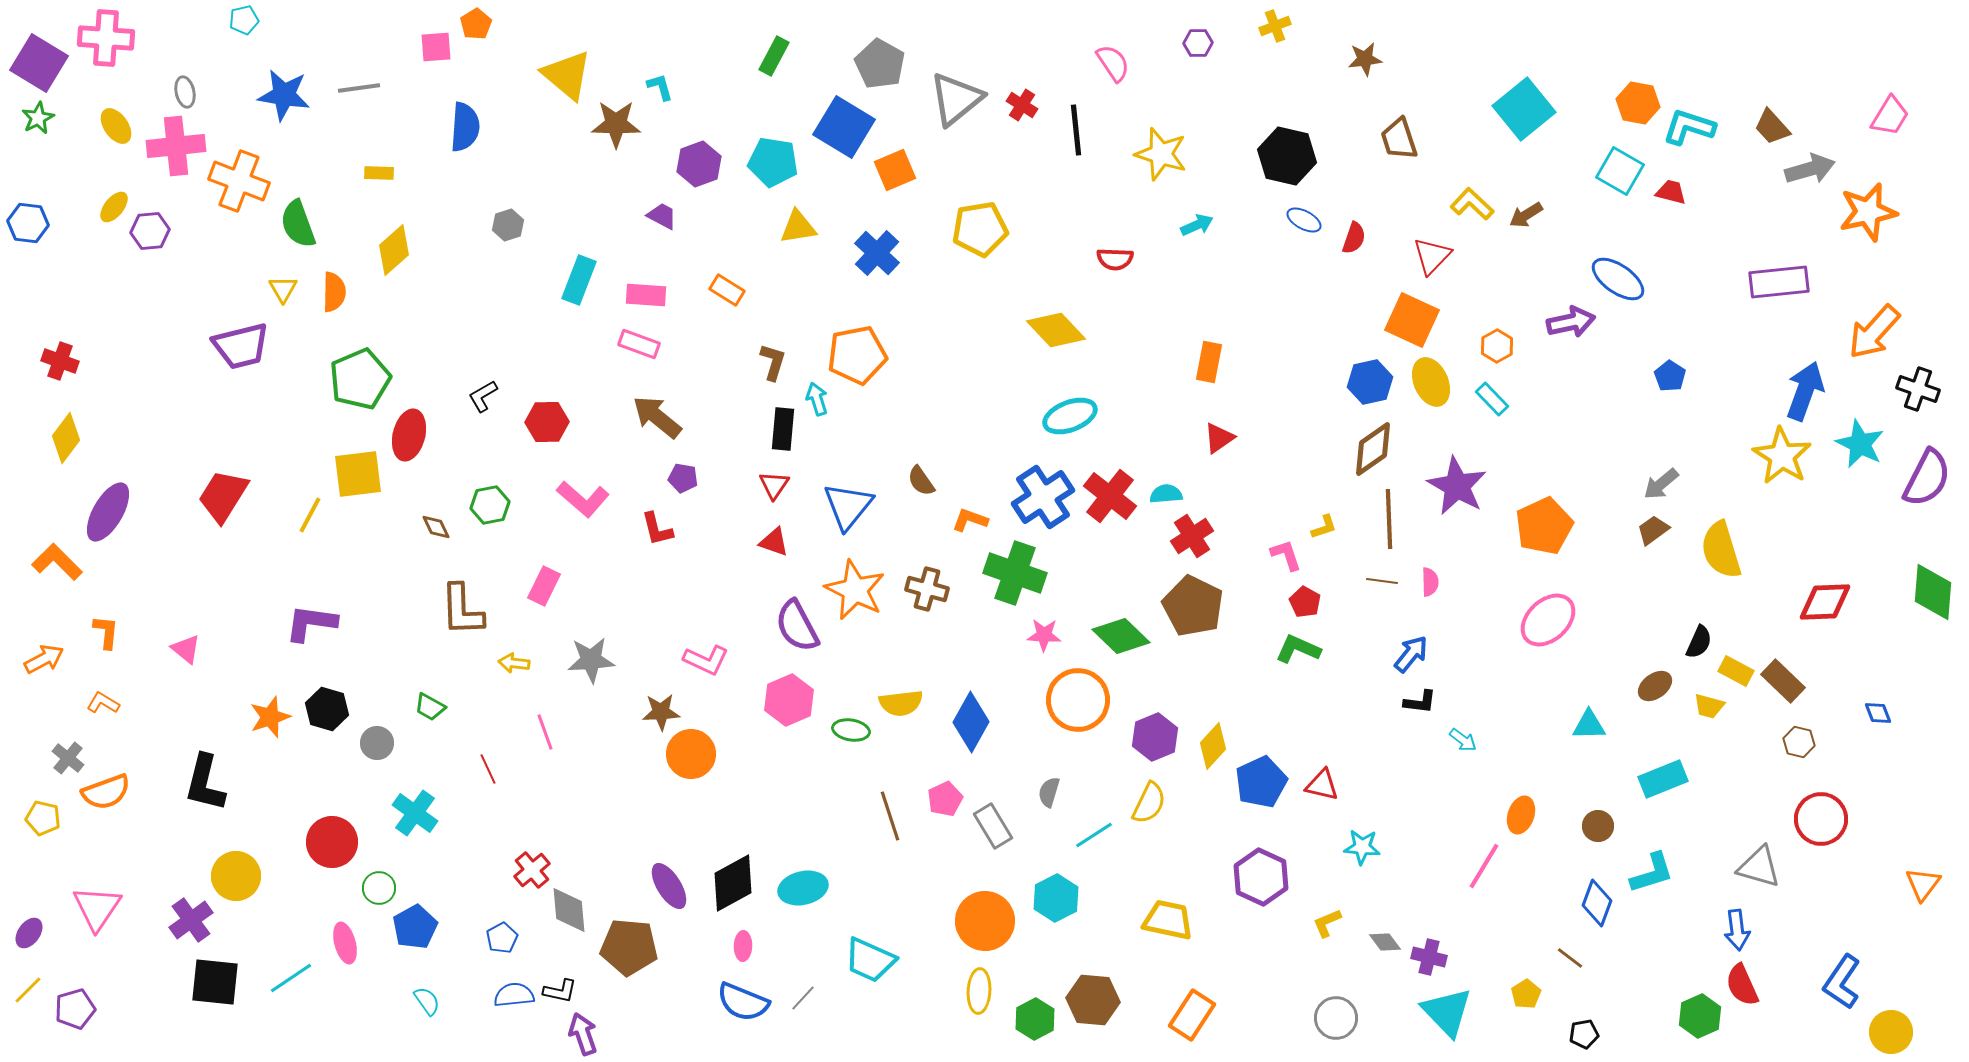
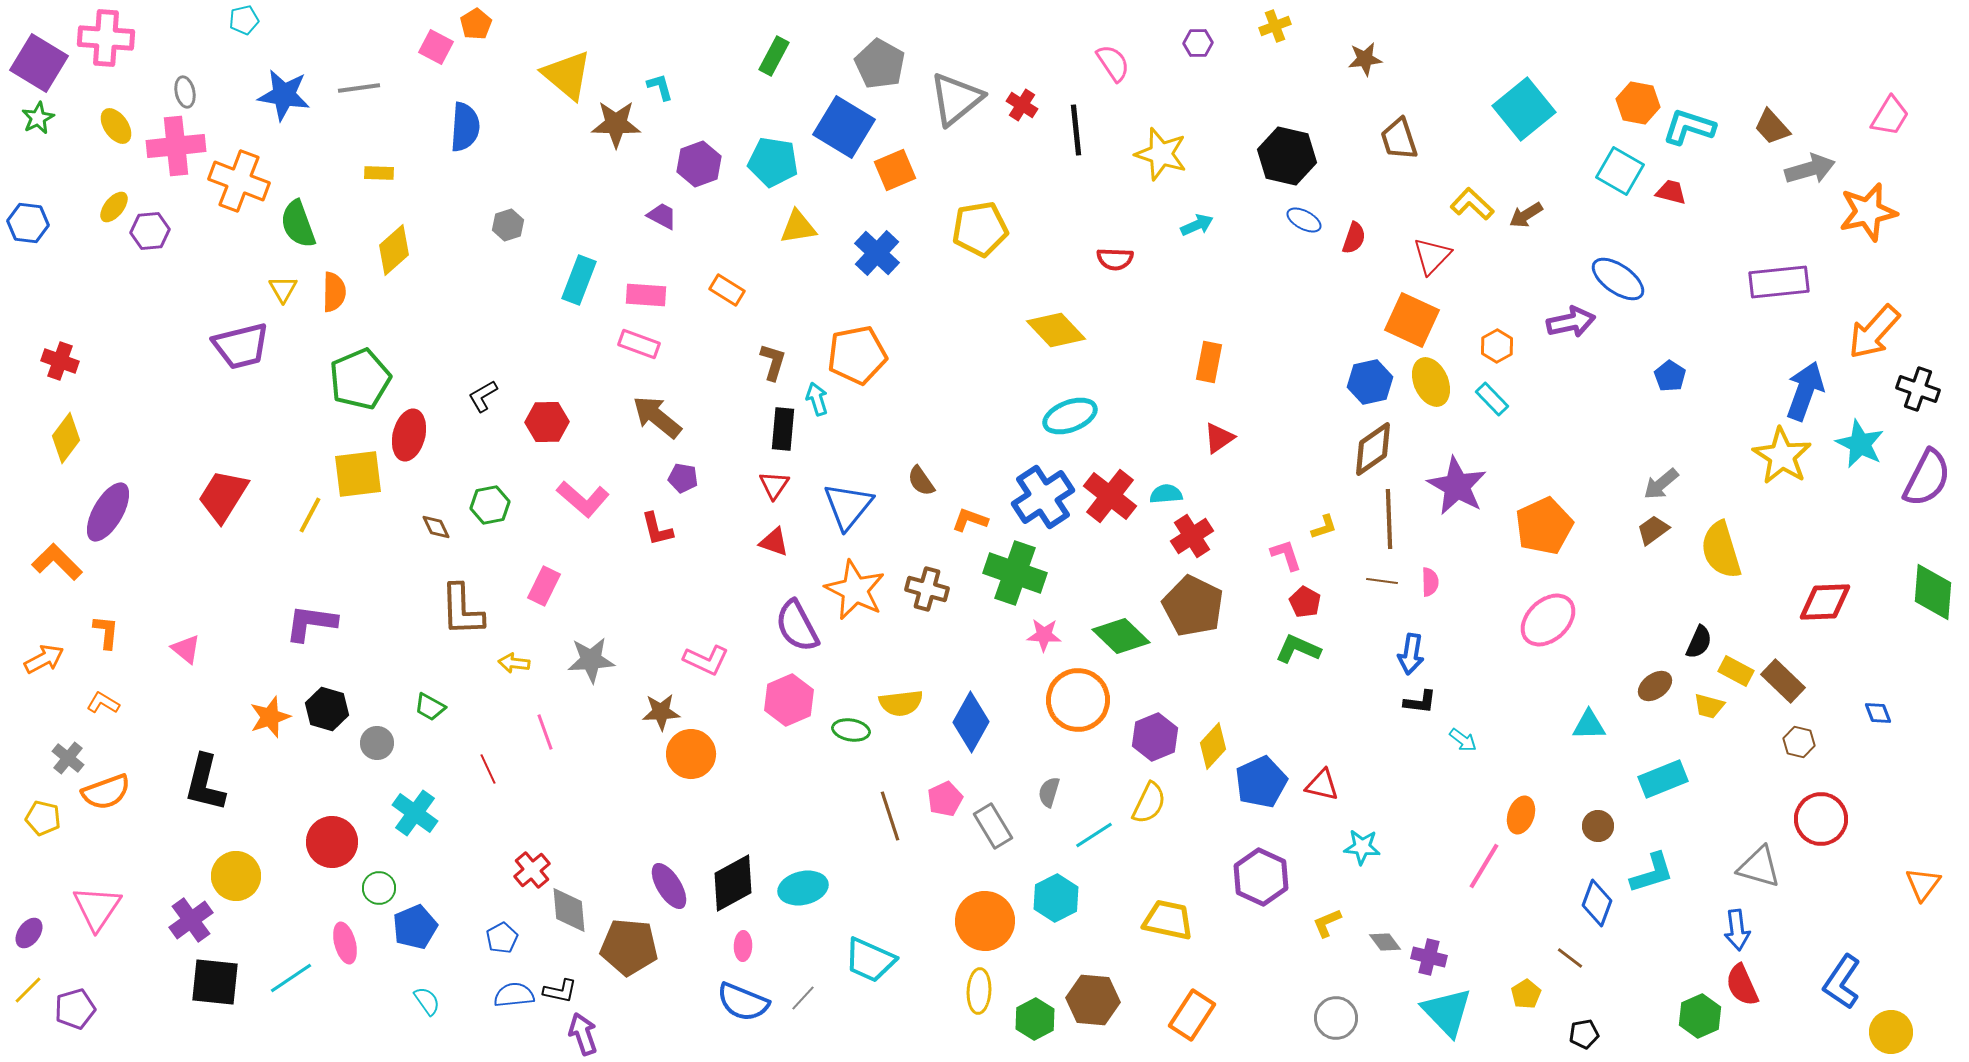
pink square at (436, 47): rotated 32 degrees clockwise
blue arrow at (1411, 654): rotated 150 degrees clockwise
blue pentagon at (415, 927): rotated 6 degrees clockwise
